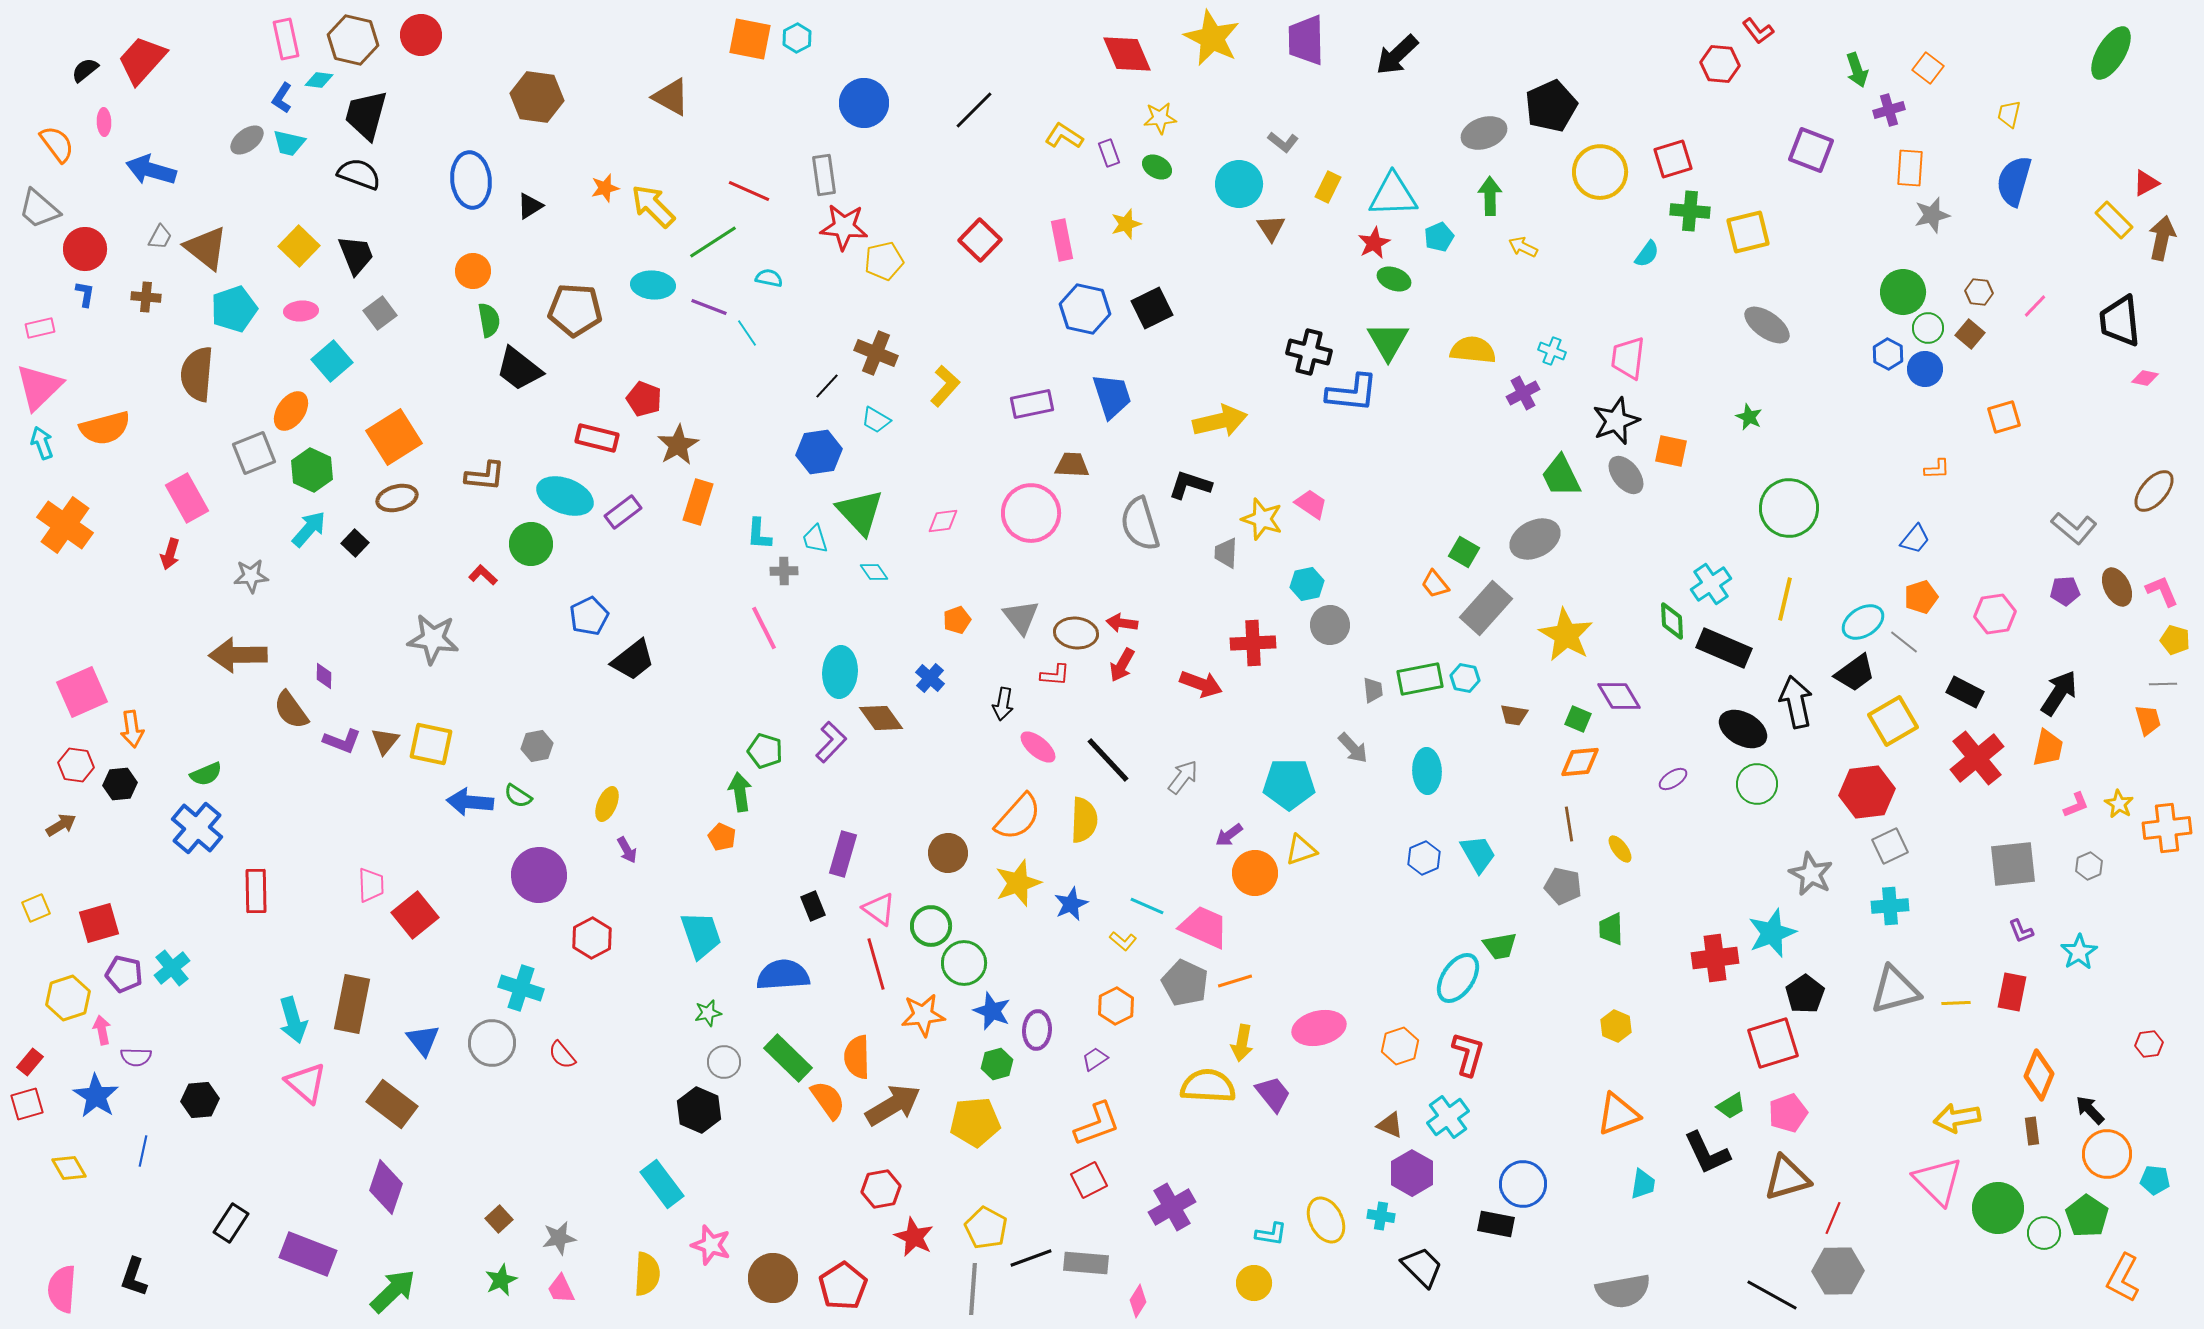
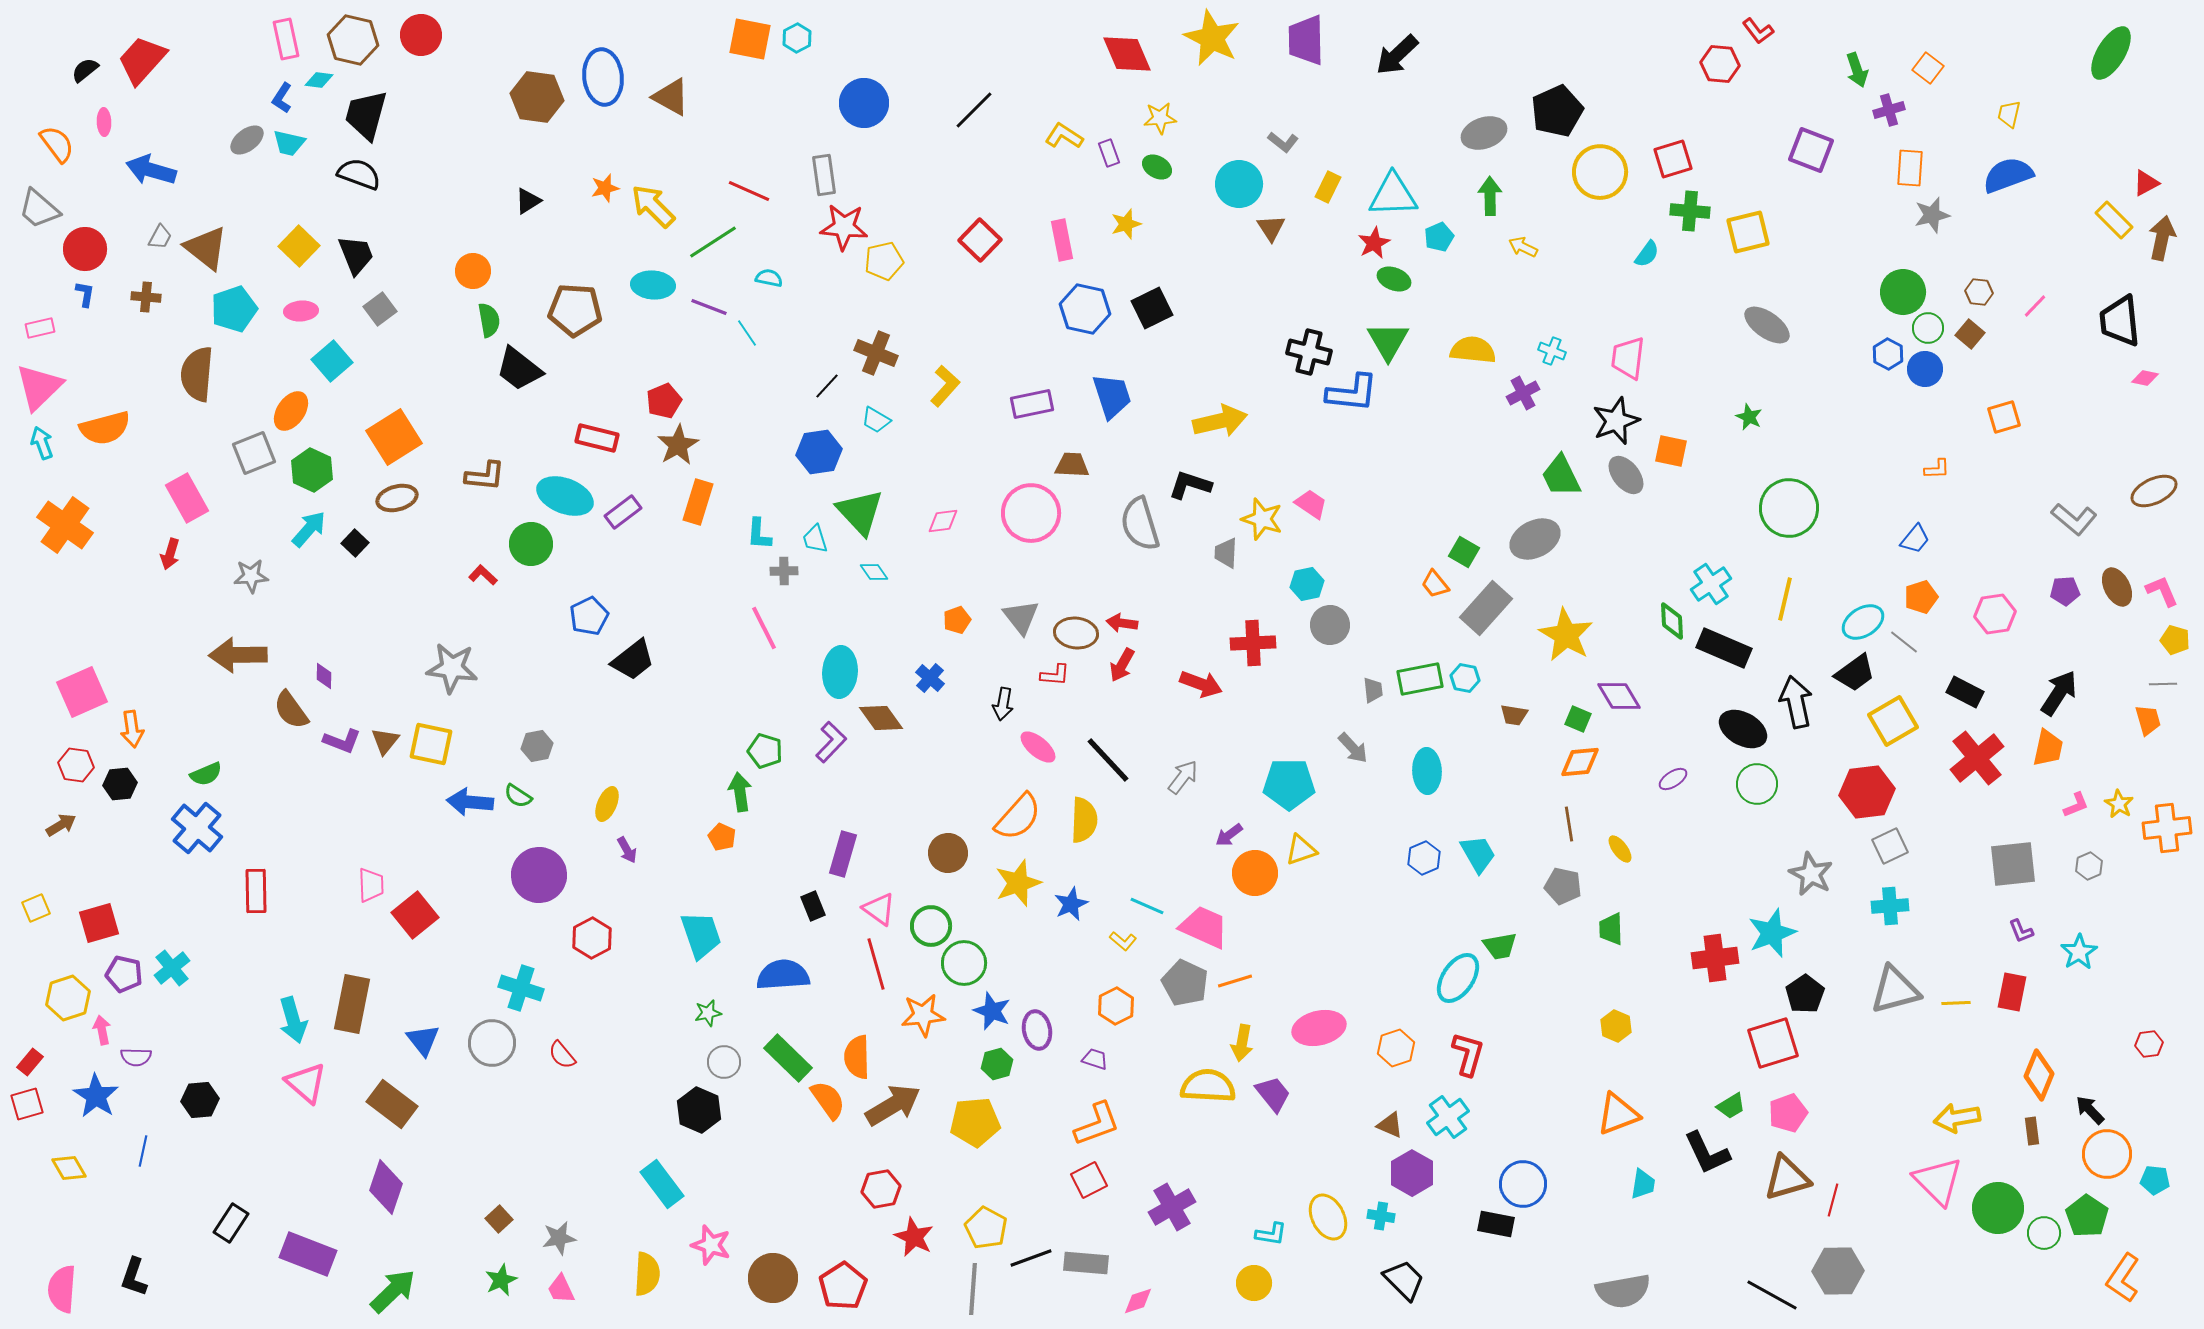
black pentagon at (1551, 106): moved 6 px right, 5 px down
blue ellipse at (471, 180): moved 132 px right, 103 px up
blue semicircle at (2014, 181): moved 6 px left, 6 px up; rotated 54 degrees clockwise
black triangle at (530, 206): moved 2 px left, 5 px up
gray square at (380, 313): moved 4 px up
red pentagon at (644, 399): moved 20 px right, 2 px down; rotated 28 degrees clockwise
brown ellipse at (2154, 491): rotated 24 degrees clockwise
gray L-shape at (2074, 528): moved 9 px up
gray star at (433, 639): moved 19 px right, 29 px down
purple ellipse at (1037, 1030): rotated 15 degrees counterclockwise
orange hexagon at (1400, 1046): moved 4 px left, 2 px down
purple trapezoid at (1095, 1059): rotated 52 degrees clockwise
red line at (1833, 1218): moved 18 px up; rotated 8 degrees counterclockwise
yellow ellipse at (1326, 1220): moved 2 px right, 3 px up
black trapezoid at (1422, 1267): moved 18 px left, 13 px down
orange L-shape at (2123, 1278): rotated 6 degrees clockwise
pink diamond at (1138, 1301): rotated 40 degrees clockwise
